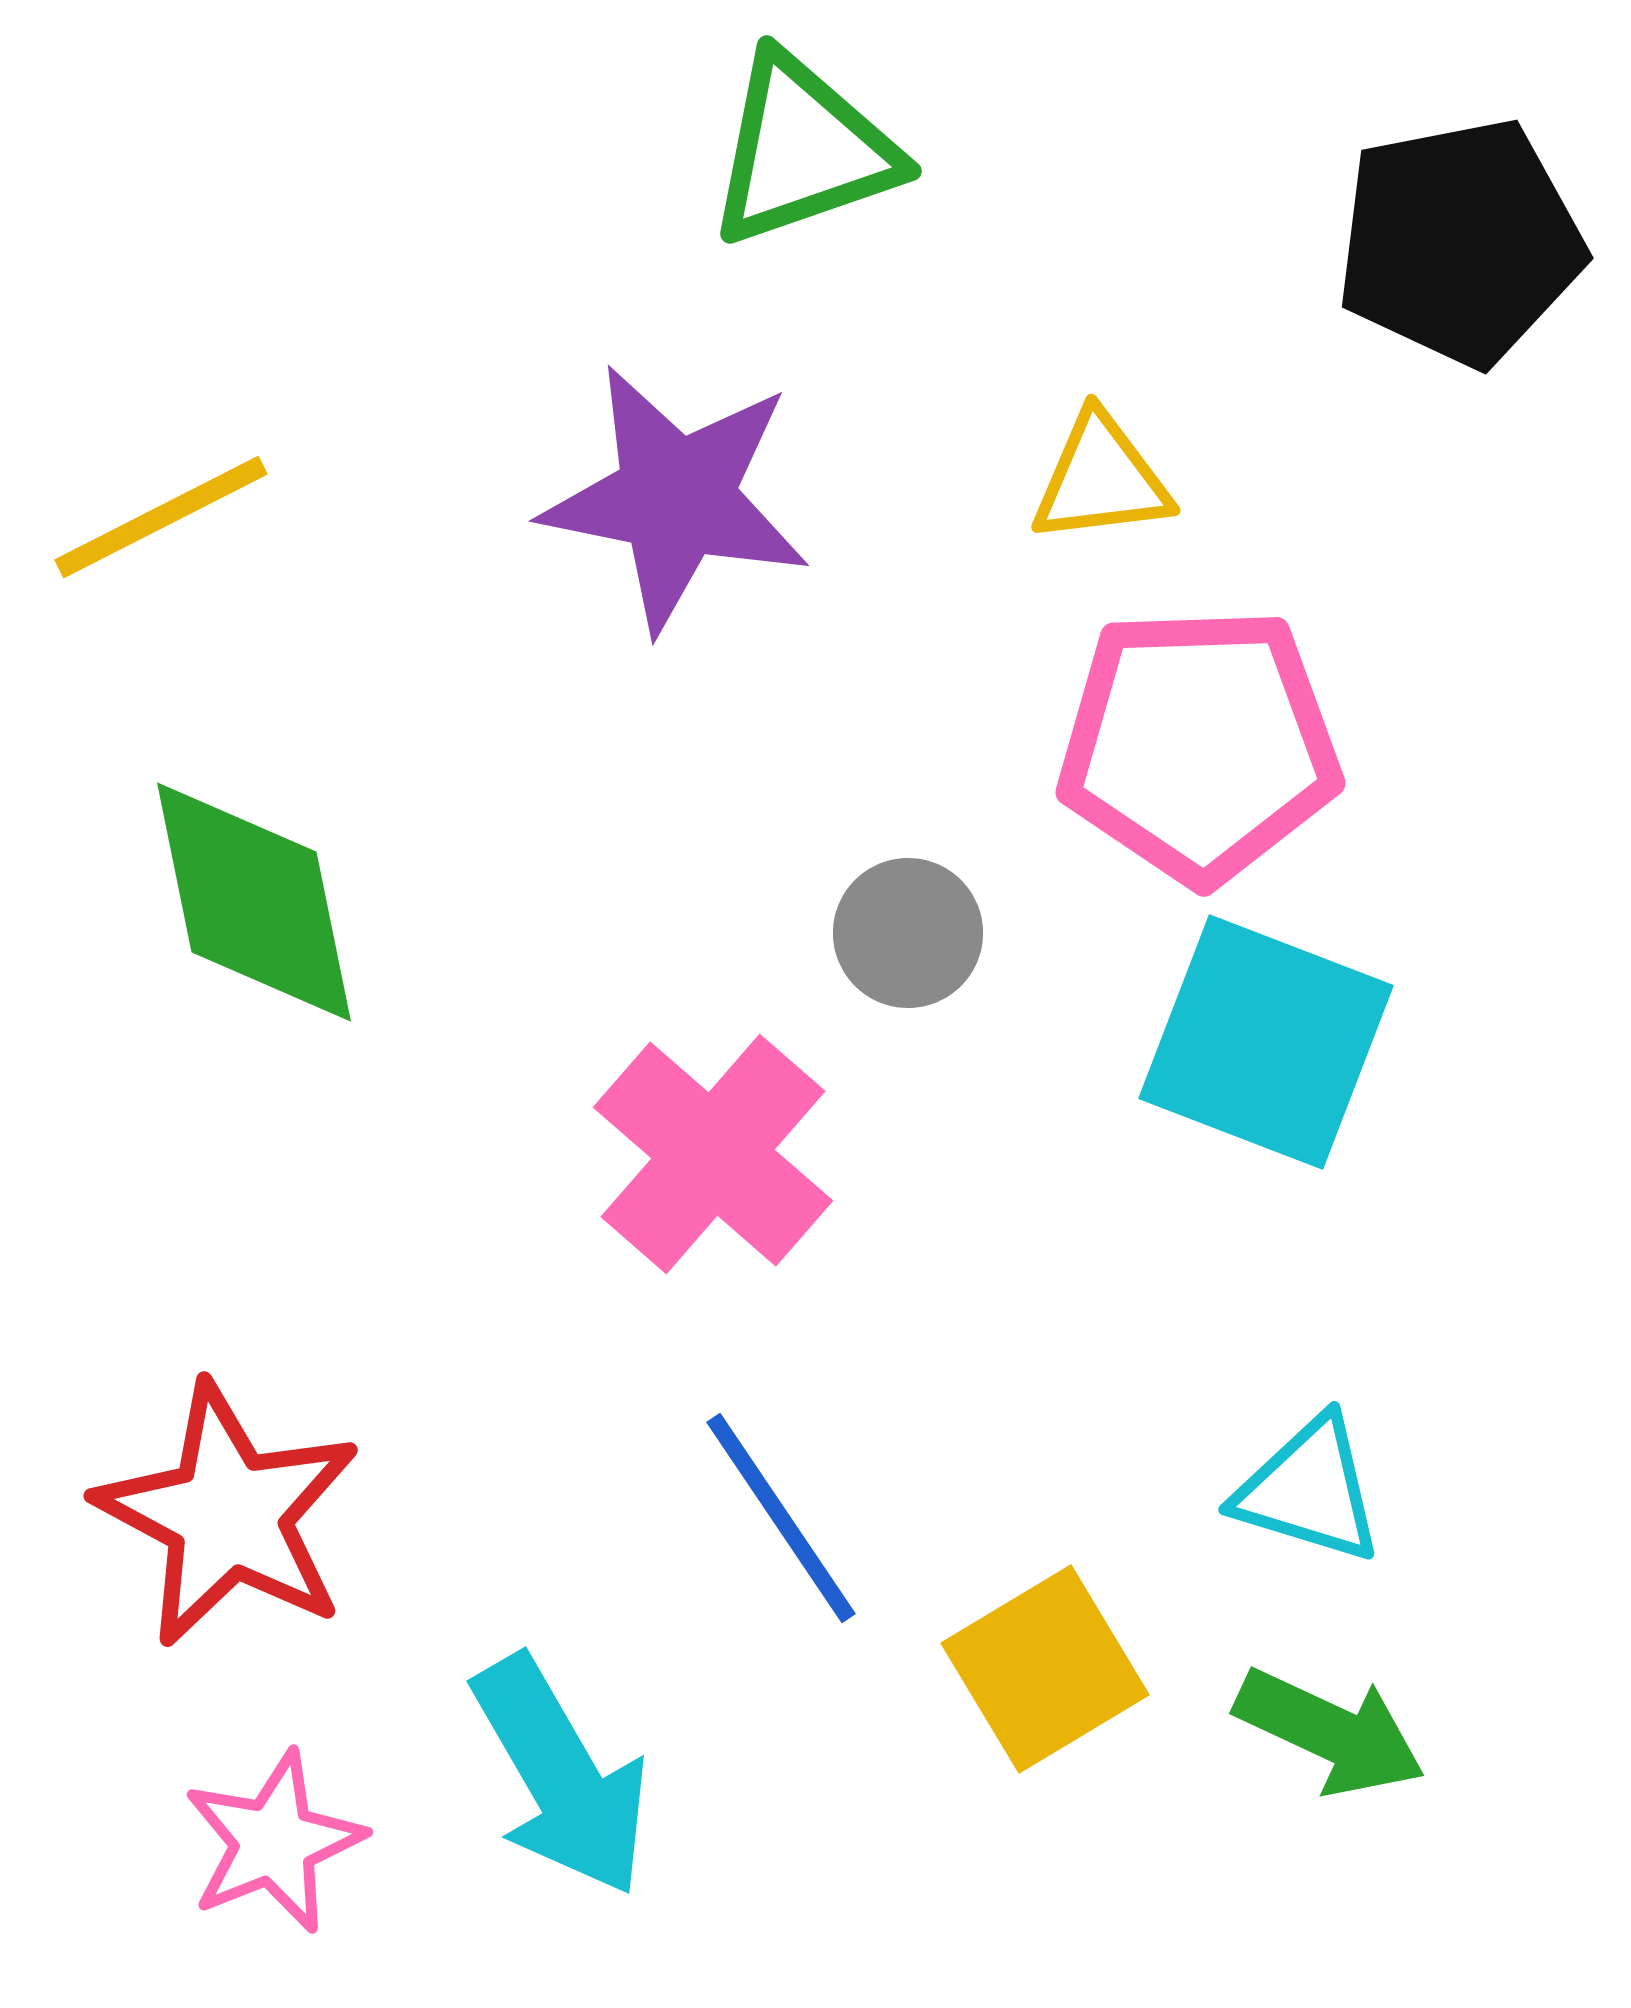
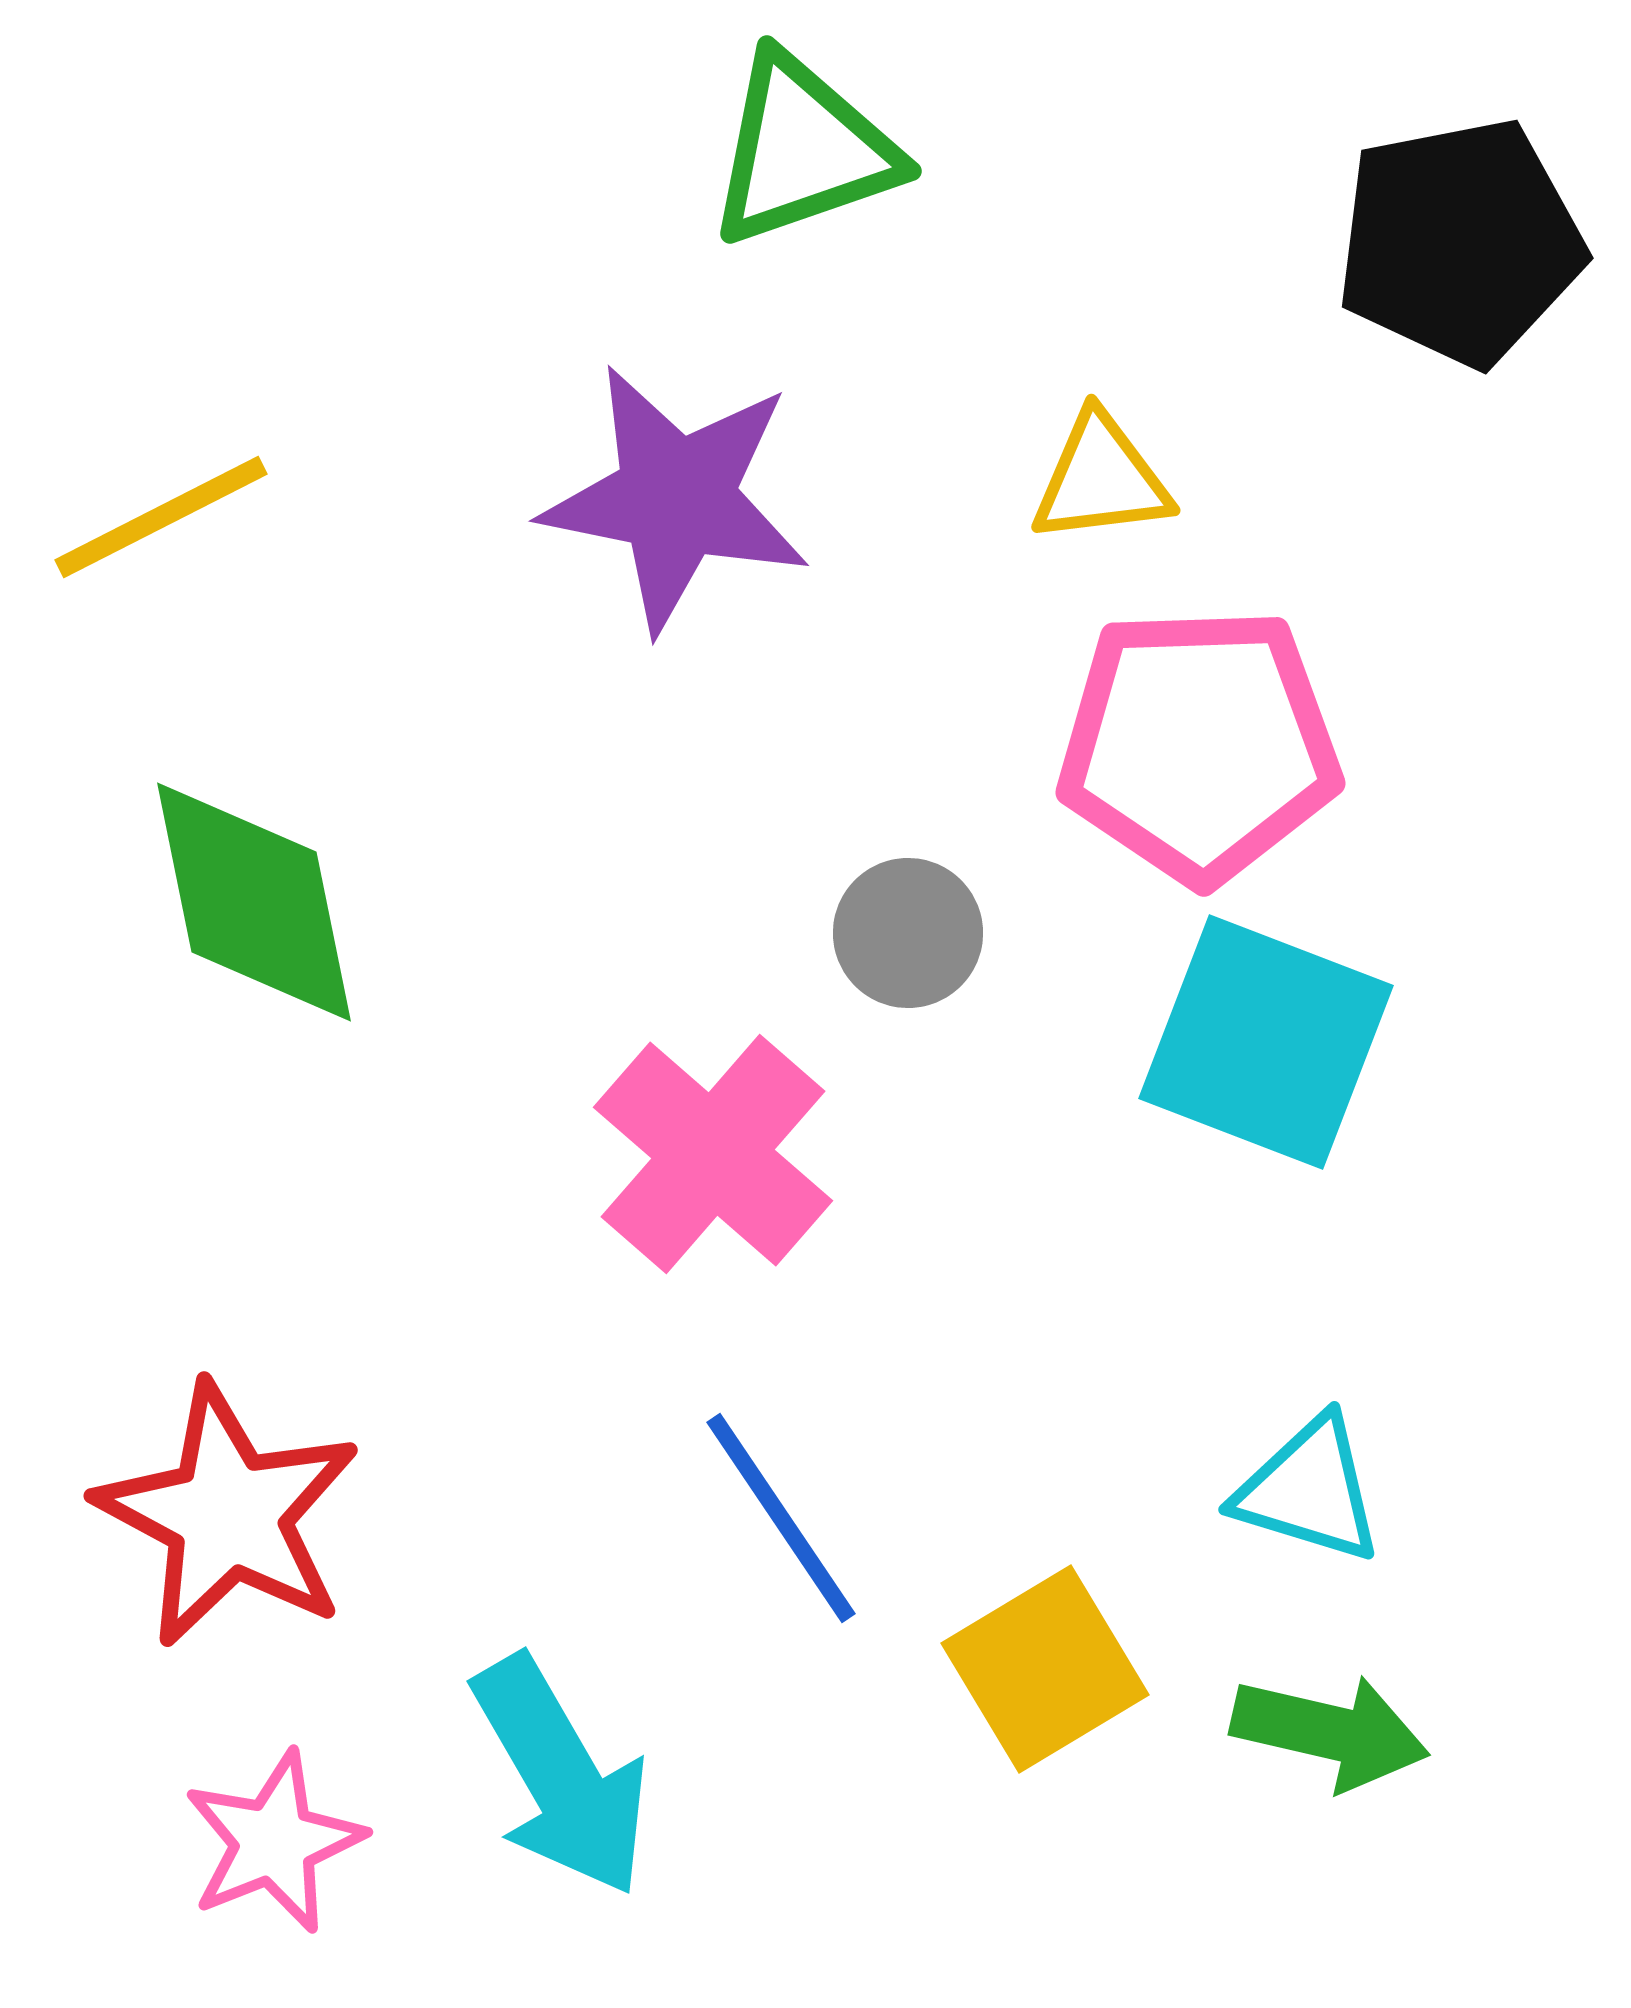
green arrow: rotated 12 degrees counterclockwise
